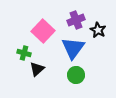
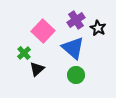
purple cross: rotated 12 degrees counterclockwise
black star: moved 2 px up
blue triangle: rotated 25 degrees counterclockwise
green cross: rotated 32 degrees clockwise
